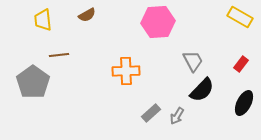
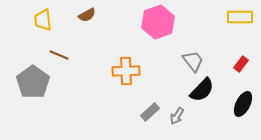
yellow rectangle: rotated 30 degrees counterclockwise
pink hexagon: rotated 16 degrees counterclockwise
brown line: rotated 30 degrees clockwise
gray trapezoid: rotated 10 degrees counterclockwise
black ellipse: moved 1 px left, 1 px down
gray rectangle: moved 1 px left, 1 px up
